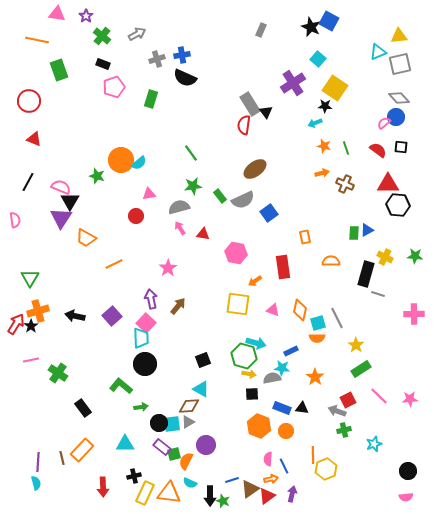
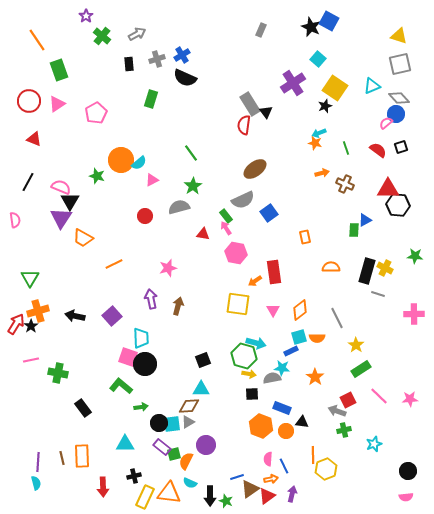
pink triangle at (57, 14): moved 90 px down; rotated 42 degrees counterclockwise
yellow triangle at (399, 36): rotated 24 degrees clockwise
orange line at (37, 40): rotated 45 degrees clockwise
cyan triangle at (378, 52): moved 6 px left, 34 px down
blue cross at (182, 55): rotated 21 degrees counterclockwise
black rectangle at (103, 64): moved 26 px right; rotated 64 degrees clockwise
pink pentagon at (114, 87): moved 18 px left, 26 px down; rotated 10 degrees counterclockwise
black star at (325, 106): rotated 24 degrees counterclockwise
blue circle at (396, 117): moved 3 px up
cyan arrow at (315, 123): moved 4 px right, 10 px down
pink semicircle at (384, 123): moved 2 px right
orange star at (324, 146): moved 9 px left, 3 px up
black square at (401, 147): rotated 24 degrees counterclockwise
red triangle at (388, 184): moved 5 px down
green star at (193, 186): rotated 24 degrees counterclockwise
pink triangle at (149, 194): moved 3 px right, 14 px up; rotated 16 degrees counterclockwise
green rectangle at (220, 196): moved 6 px right, 20 px down
red circle at (136, 216): moved 9 px right
pink arrow at (180, 228): moved 46 px right
blue triangle at (367, 230): moved 2 px left, 10 px up
green rectangle at (354, 233): moved 3 px up
orange trapezoid at (86, 238): moved 3 px left
yellow cross at (385, 257): moved 11 px down
orange semicircle at (331, 261): moved 6 px down
red rectangle at (283, 267): moved 9 px left, 5 px down
pink star at (168, 268): rotated 18 degrees clockwise
black rectangle at (366, 274): moved 1 px right, 3 px up
brown arrow at (178, 306): rotated 24 degrees counterclockwise
pink triangle at (273, 310): rotated 40 degrees clockwise
orange diamond at (300, 310): rotated 40 degrees clockwise
pink square at (146, 323): moved 18 px left, 34 px down; rotated 24 degrees counterclockwise
cyan square at (318, 323): moved 19 px left, 14 px down
green cross at (58, 373): rotated 24 degrees counterclockwise
cyan triangle at (201, 389): rotated 30 degrees counterclockwise
black triangle at (302, 408): moved 14 px down
orange hexagon at (259, 426): moved 2 px right
orange rectangle at (82, 450): moved 6 px down; rotated 45 degrees counterclockwise
blue line at (232, 480): moved 5 px right, 3 px up
yellow rectangle at (145, 493): moved 4 px down
green star at (223, 501): moved 3 px right
